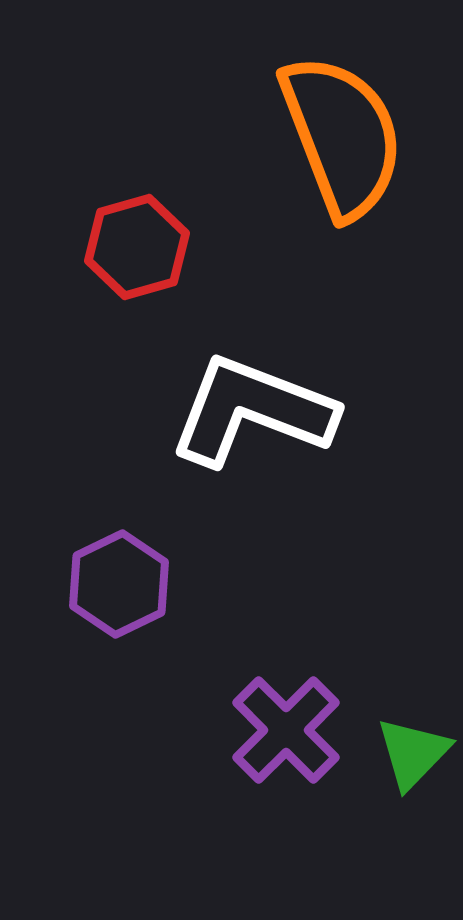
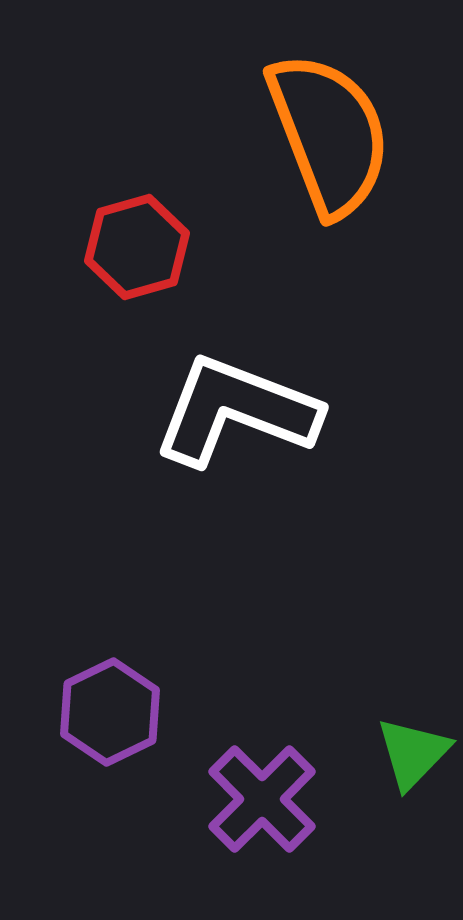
orange semicircle: moved 13 px left, 2 px up
white L-shape: moved 16 px left
purple hexagon: moved 9 px left, 128 px down
purple cross: moved 24 px left, 69 px down
